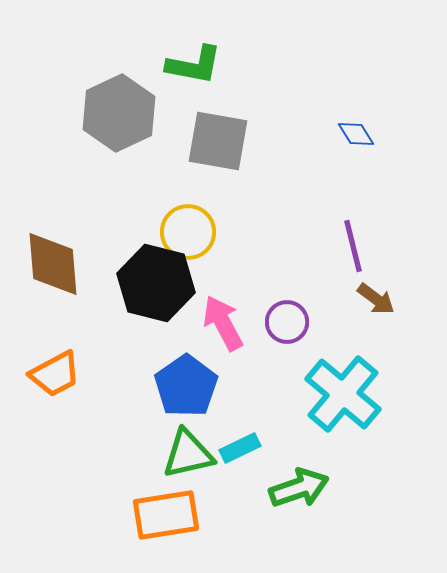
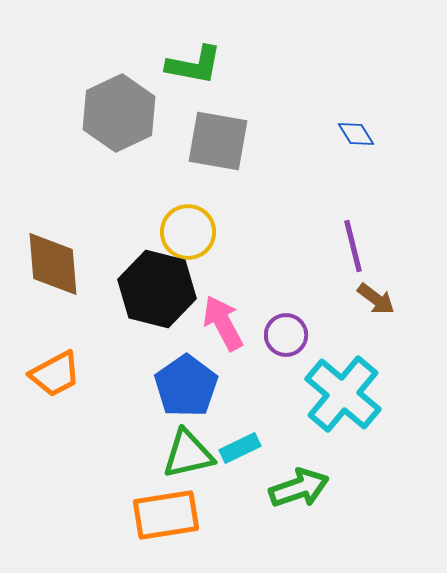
black hexagon: moved 1 px right, 6 px down
purple circle: moved 1 px left, 13 px down
